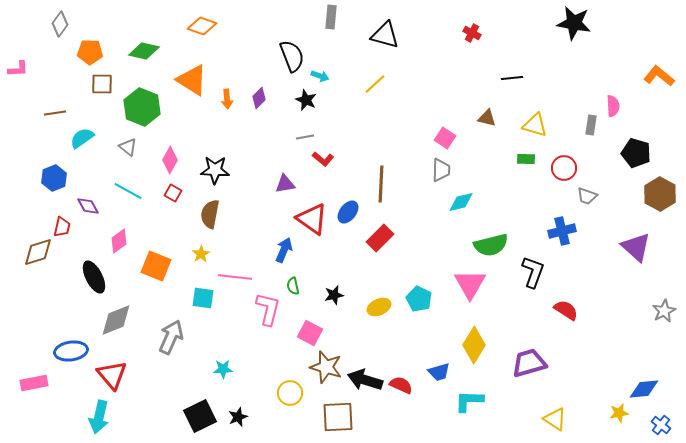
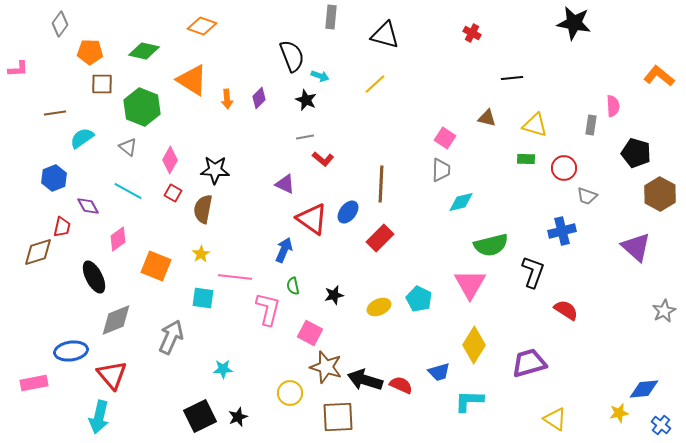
purple triangle at (285, 184): rotated 35 degrees clockwise
brown semicircle at (210, 214): moved 7 px left, 5 px up
pink diamond at (119, 241): moved 1 px left, 2 px up
